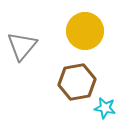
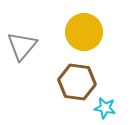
yellow circle: moved 1 px left, 1 px down
brown hexagon: rotated 18 degrees clockwise
